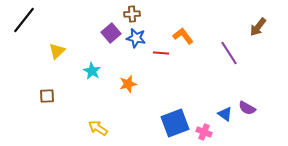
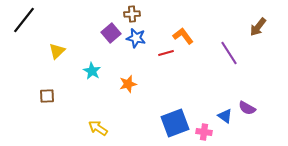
red line: moved 5 px right; rotated 21 degrees counterclockwise
blue triangle: moved 2 px down
pink cross: rotated 14 degrees counterclockwise
